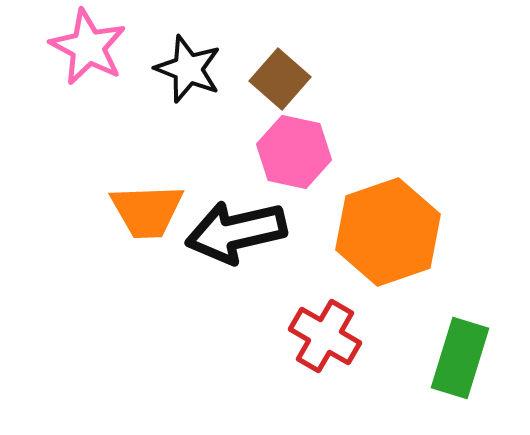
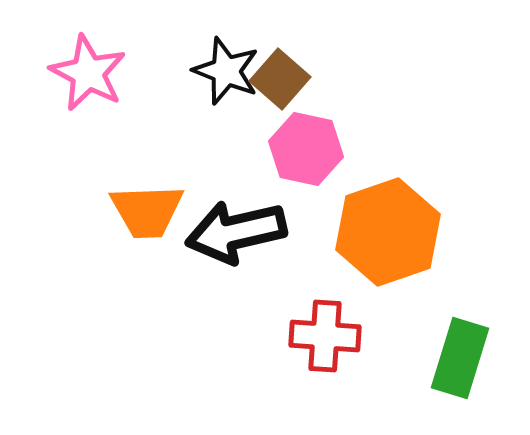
pink star: moved 26 px down
black star: moved 38 px right, 2 px down
pink hexagon: moved 12 px right, 3 px up
red cross: rotated 26 degrees counterclockwise
